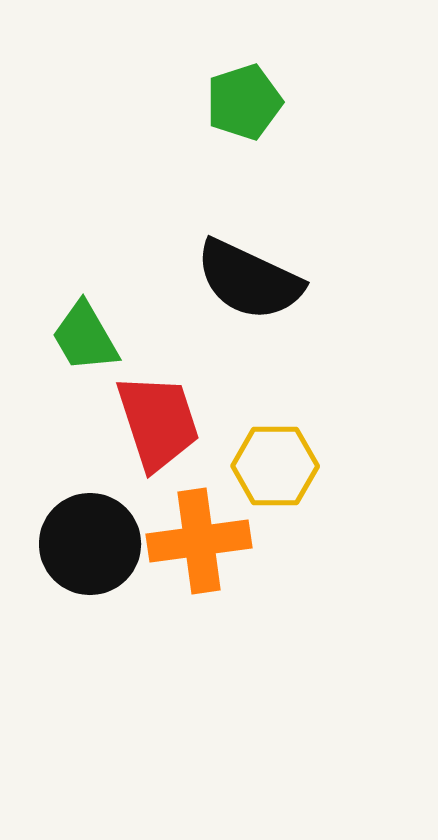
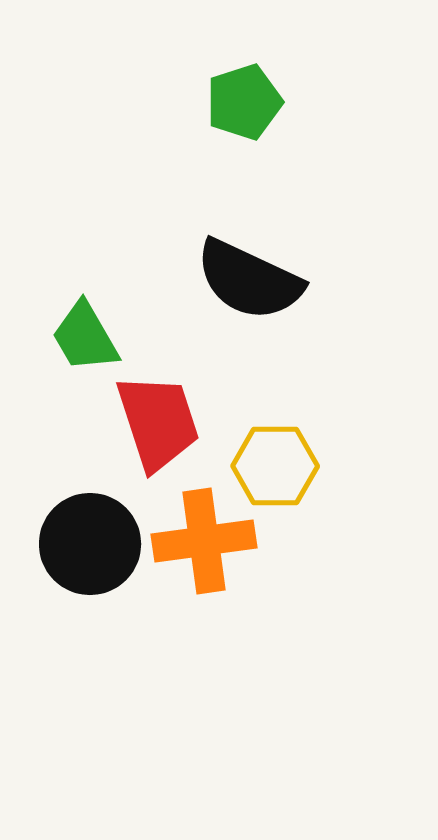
orange cross: moved 5 px right
